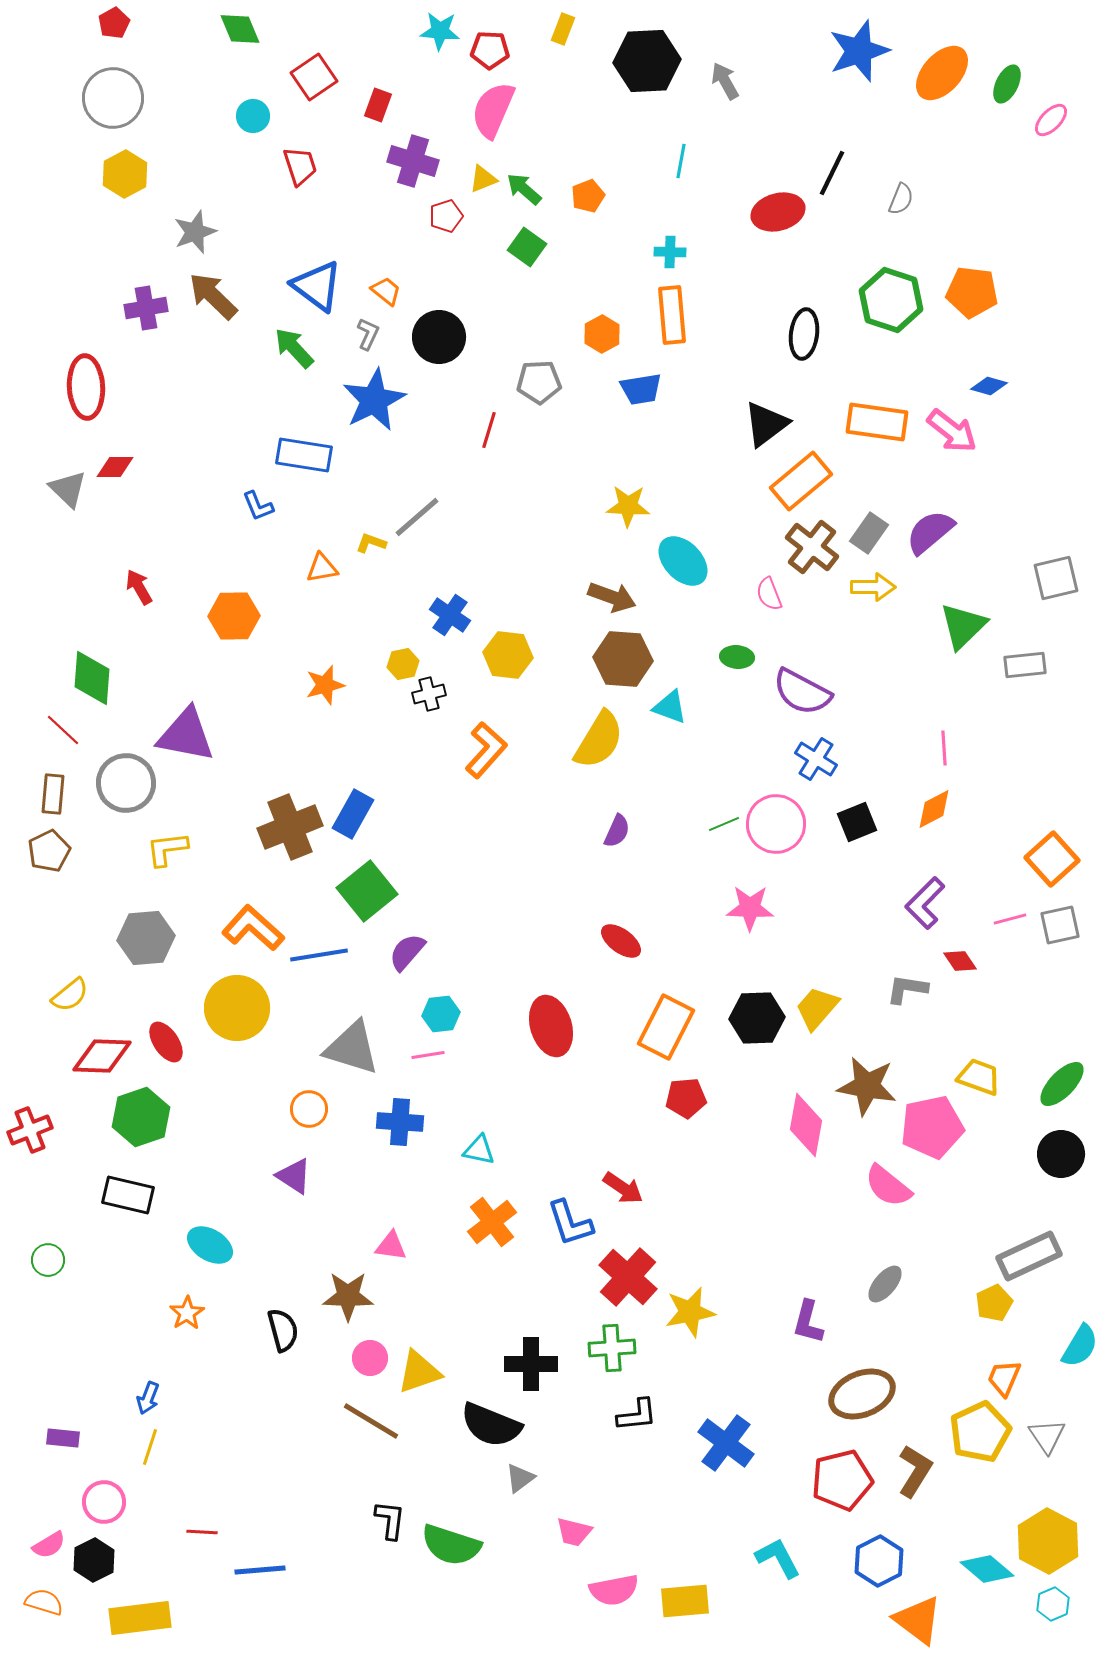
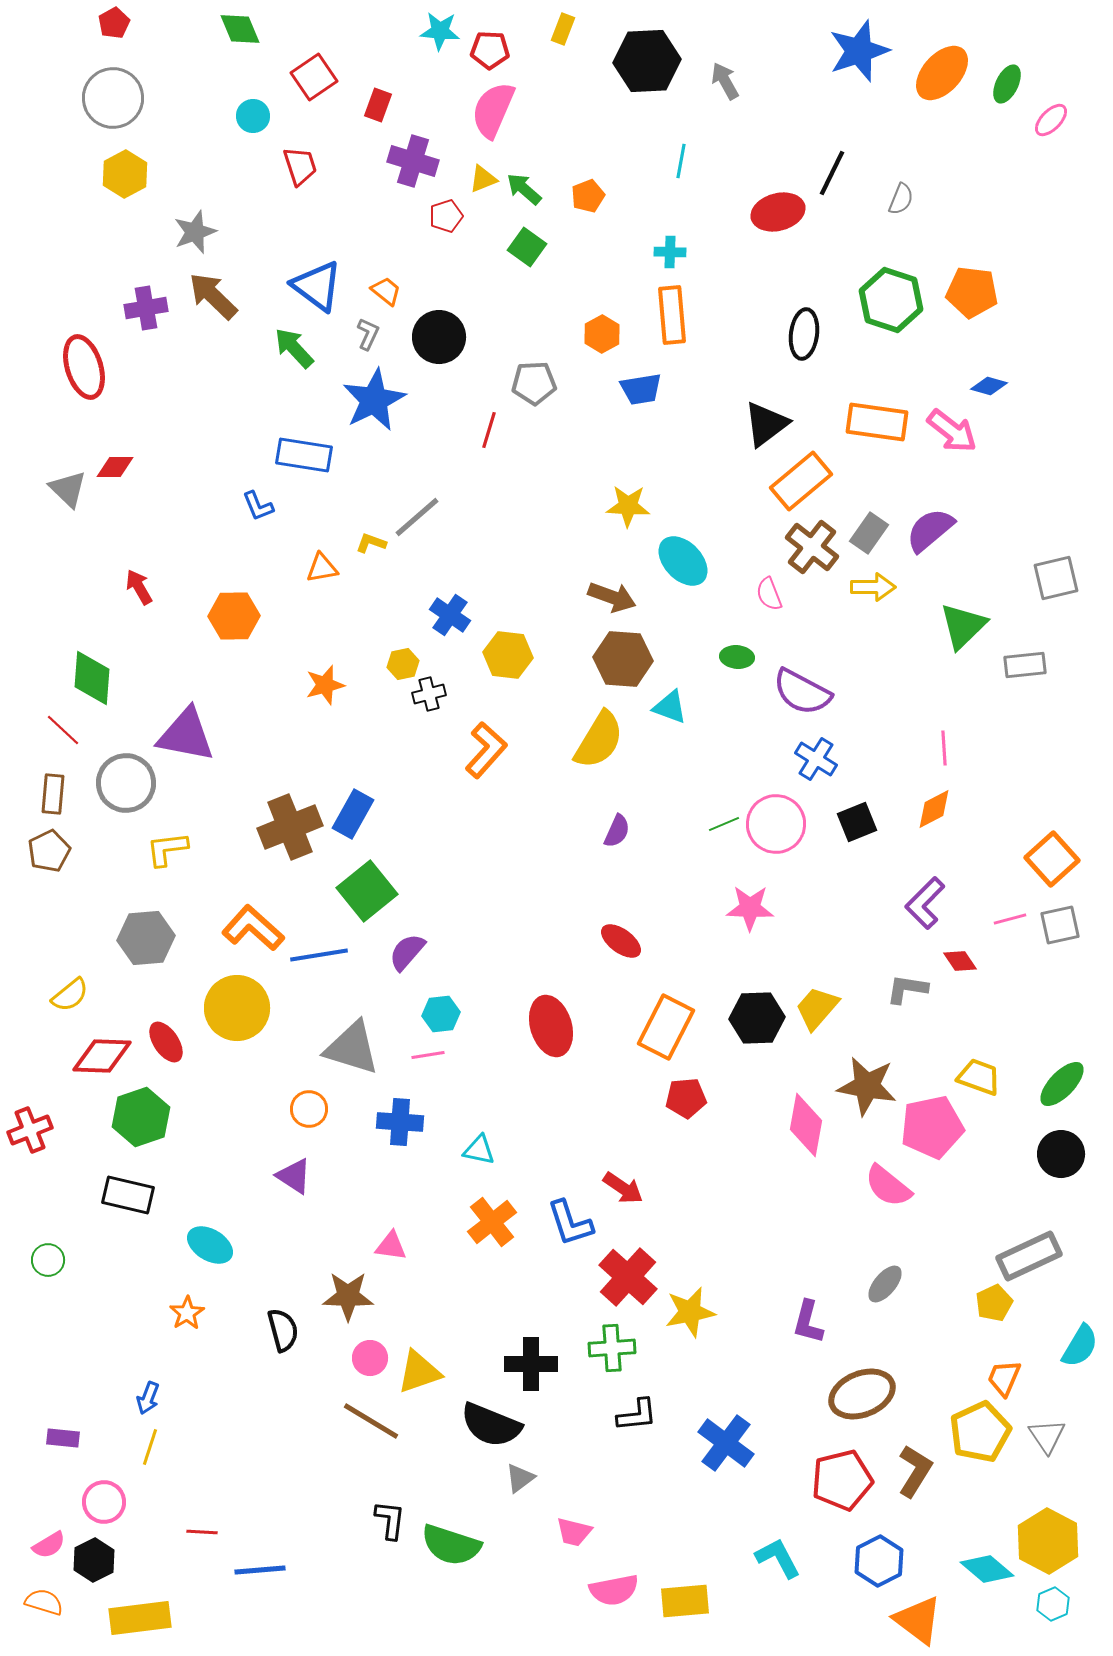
gray pentagon at (539, 382): moved 5 px left, 1 px down
red ellipse at (86, 387): moved 2 px left, 20 px up; rotated 14 degrees counterclockwise
purple semicircle at (930, 532): moved 2 px up
